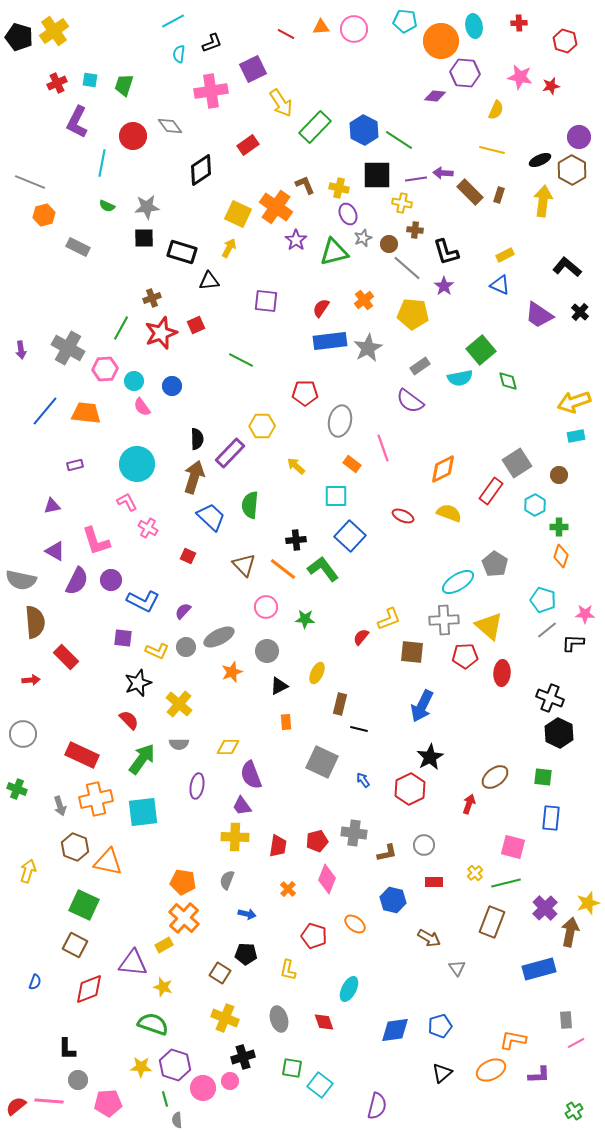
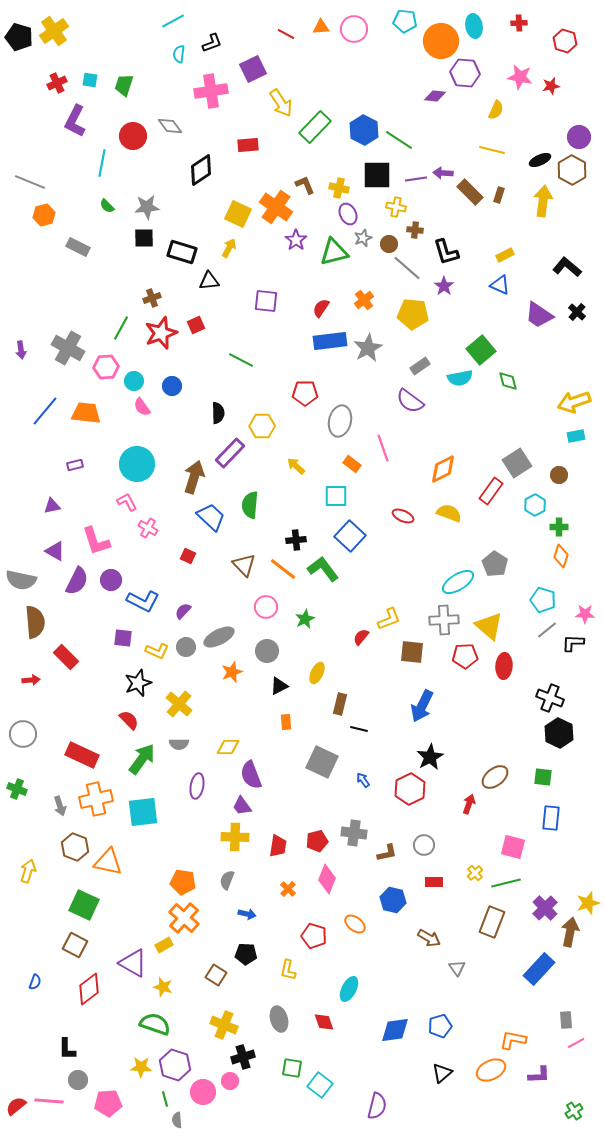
purple L-shape at (77, 122): moved 2 px left, 1 px up
red rectangle at (248, 145): rotated 30 degrees clockwise
yellow cross at (402, 203): moved 6 px left, 4 px down
green semicircle at (107, 206): rotated 21 degrees clockwise
black cross at (580, 312): moved 3 px left
pink hexagon at (105, 369): moved 1 px right, 2 px up
black semicircle at (197, 439): moved 21 px right, 26 px up
green star at (305, 619): rotated 30 degrees counterclockwise
red ellipse at (502, 673): moved 2 px right, 7 px up
purple triangle at (133, 963): rotated 24 degrees clockwise
blue rectangle at (539, 969): rotated 32 degrees counterclockwise
brown square at (220, 973): moved 4 px left, 2 px down
red diamond at (89, 989): rotated 16 degrees counterclockwise
yellow cross at (225, 1018): moved 1 px left, 7 px down
green semicircle at (153, 1024): moved 2 px right
pink circle at (203, 1088): moved 4 px down
